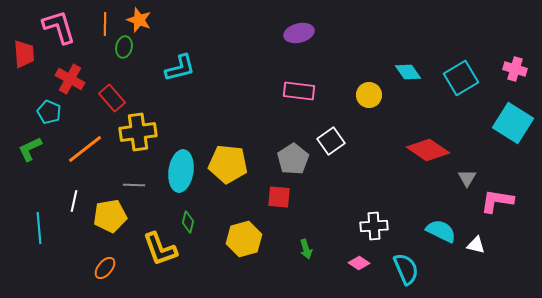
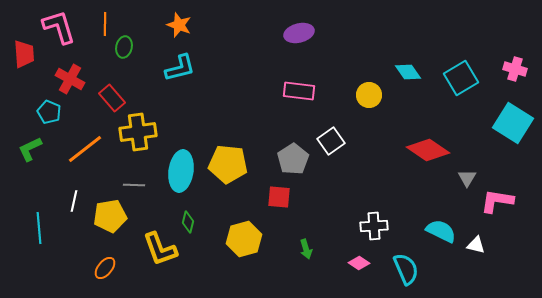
orange star at (139, 20): moved 40 px right, 5 px down
